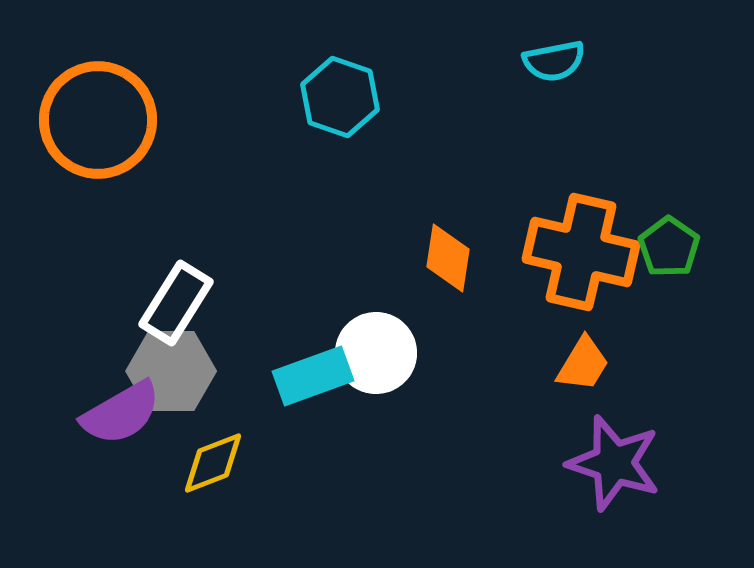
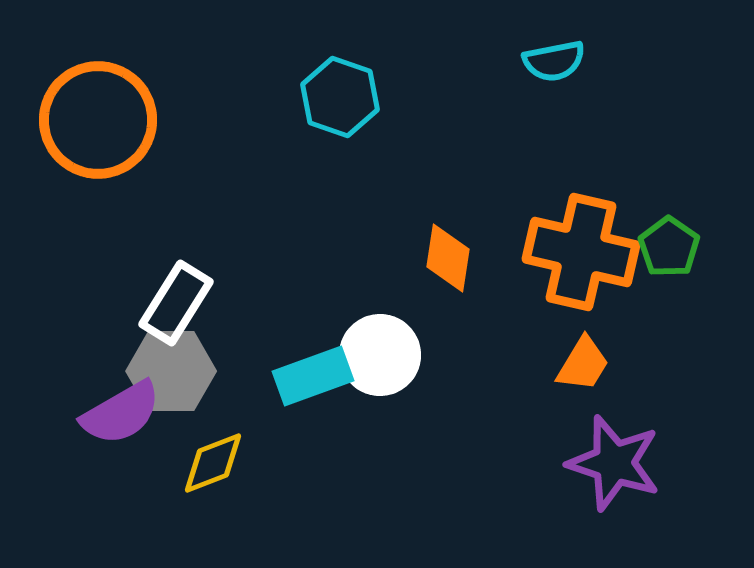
white circle: moved 4 px right, 2 px down
